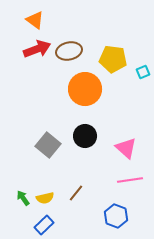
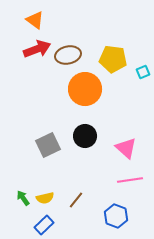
brown ellipse: moved 1 px left, 4 px down
gray square: rotated 25 degrees clockwise
brown line: moved 7 px down
